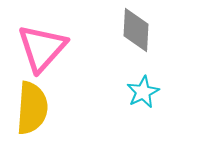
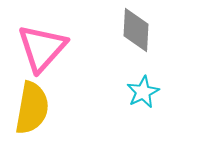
yellow semicircle: rotated 6 degrees clockwise
